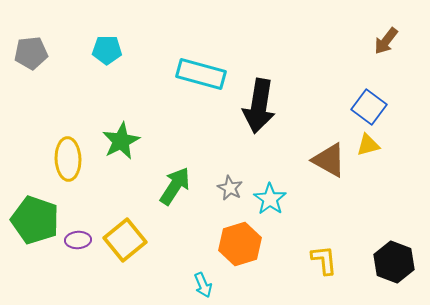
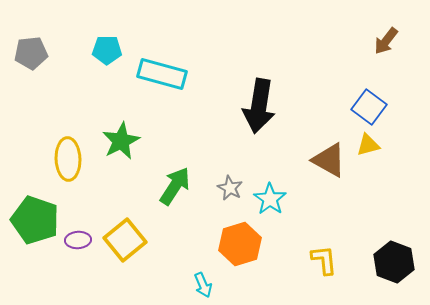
cyan rectangle: moved 39 px left
